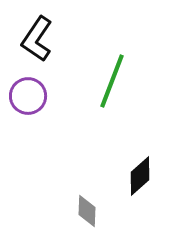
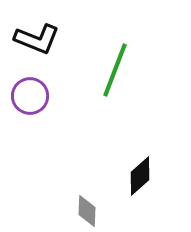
black L-shape: rotated 102 degrees counterclockwise
green line: moved 3 px right, 11 px up
purple circle: moved 2 px right
